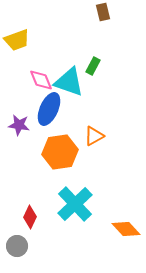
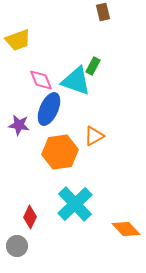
yellow trapezoid: moved 1 px right
cyan triangle: moved 7 px right, 1 px up
